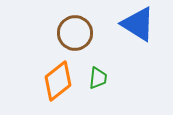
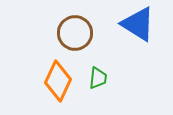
orange diamond: rotated 27 degrees counterclockwise
